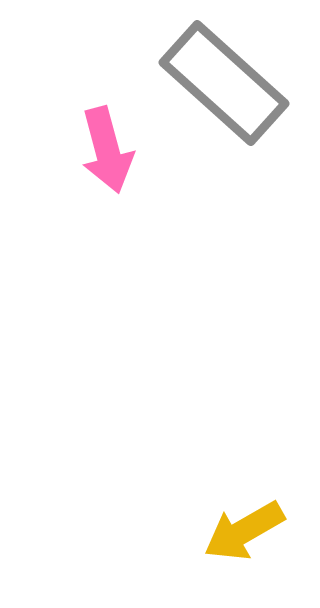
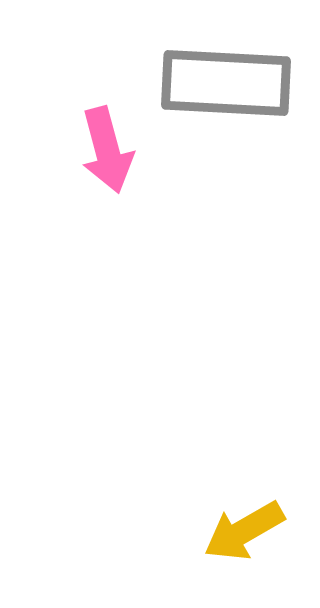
gray rectangle: moved 2 px right; rotated 39 degrees counterclockwise
